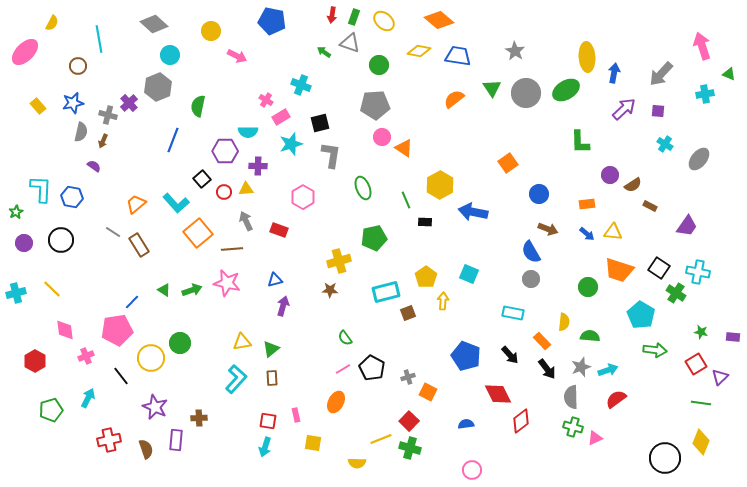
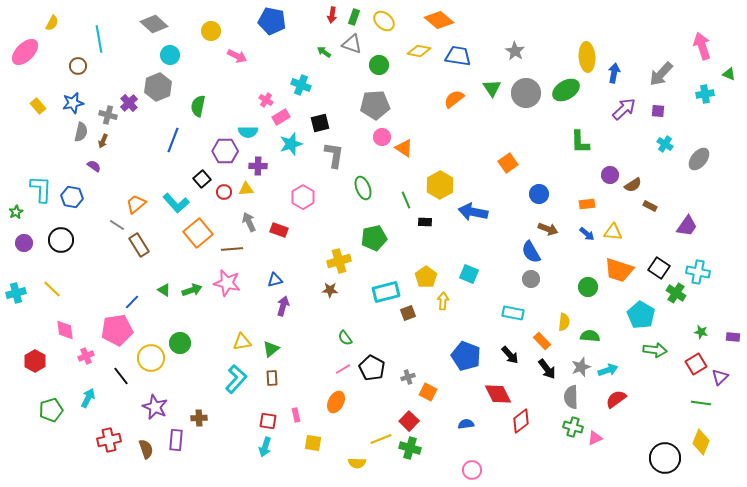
gray triangle at (350, 43): moved 2 px right, 1 px down
gray L-shape at (331, 155): moved 3 px right
gray arrow at (246, 221): moved 3 px right, 1 px down
gray line at (113, 232): moved 4 px right, 7 px up
